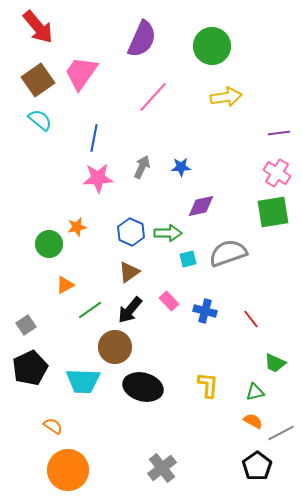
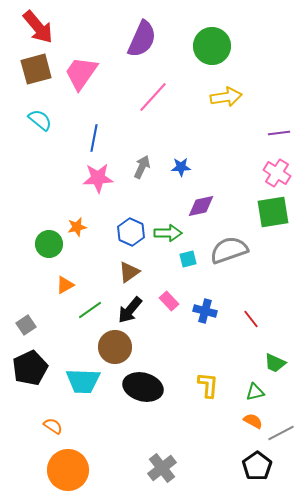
brown square at (38, 80): moved 2 px left, 11 px up; rotated 20 degrees clockwise
gray semicircle at (228, 253): moved 1 px right, 3 px up
